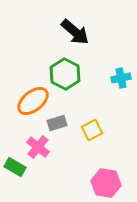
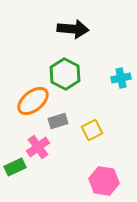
black arrow: moved 2 px left, 3 px up; rotated 36 degrees counterclockwise
gray rectangle: moved 1 px right, 2 px up
pink cross: rotated 15 degrees clockwise
green rectangle: rotated 55 degrees counterclockwise
pink hexagon: moved 2 px left, 2 px up
